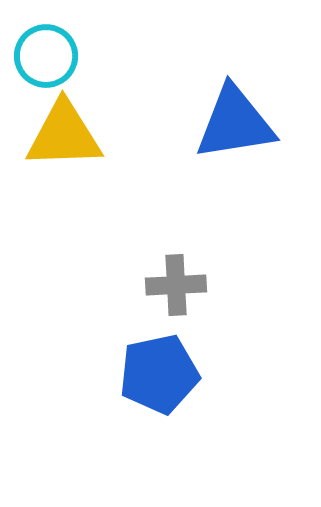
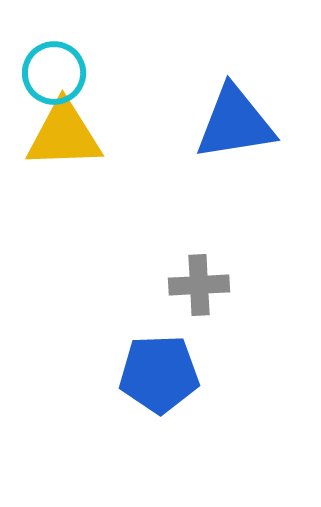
cyan circle: moved 8 px right, 17 px down
gray cross: moved 23 px right
blue pentagon: rotated 10 degrees clockwise
